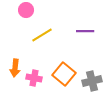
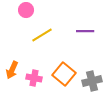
orange arrow: moved 3 px left, 2 px down; rotated 18 degrees clockwise
